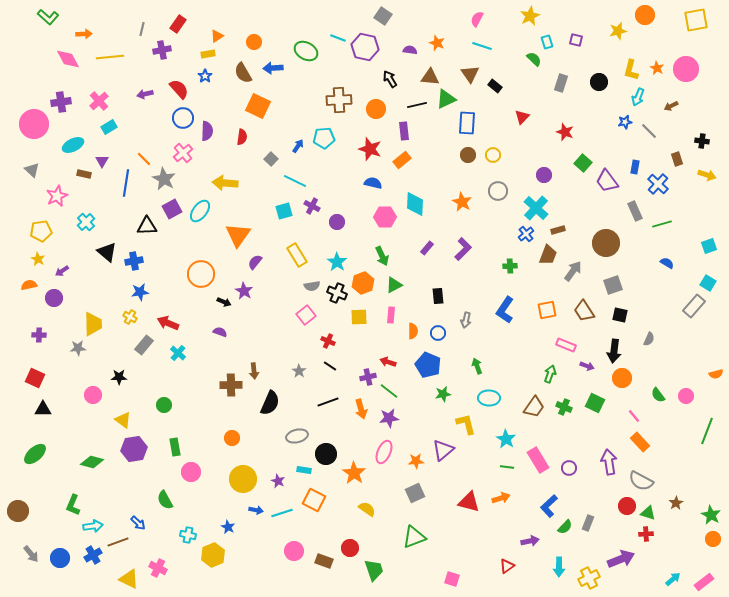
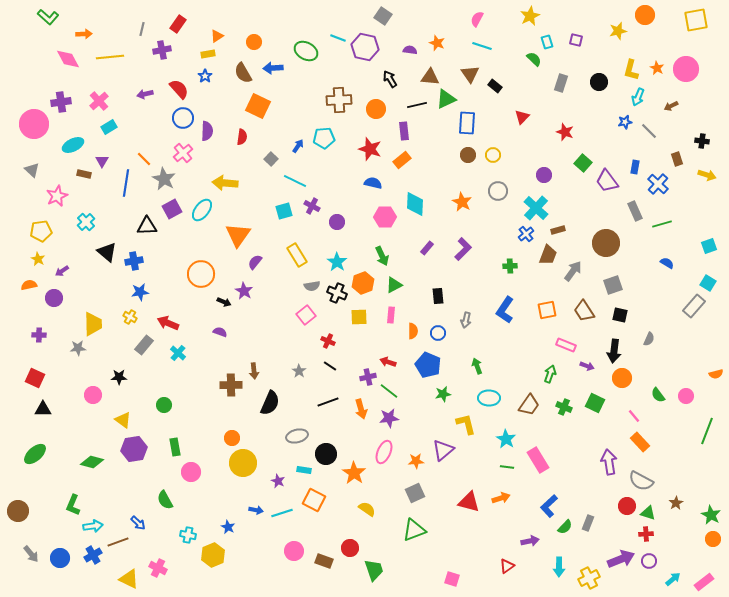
cyan ellipse at (200, 211): moved 2 px right, 1 px up
brown trapezoid at (534, 407): moved 5 px left, 2 px up
purple circle at (569, 468): moved 80 px right, 93 px down
yellow circle at (243, 479): moved 16 px up
green triangle at (414, 537): moved 7 px up
